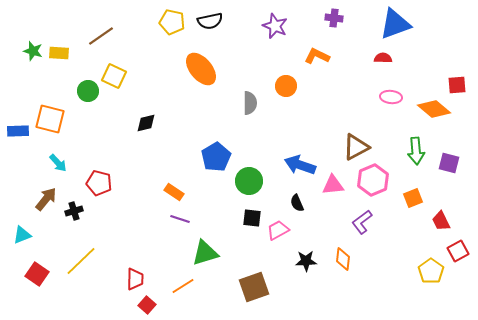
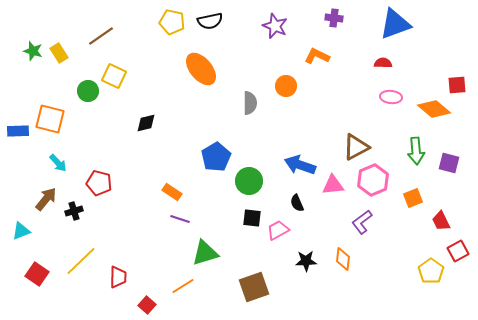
yellow rectangle at (59, 53): rotated 54 degrees clockwise
red semicircle at (383, 58): moved 5 px down
orange rectangle at (174, 192): moved 2 px left
cyan triangle at (22, 235): moved 1 px left, 4 px up
red trapezoid at (135, 279): moved 17 px left, 2 px up
